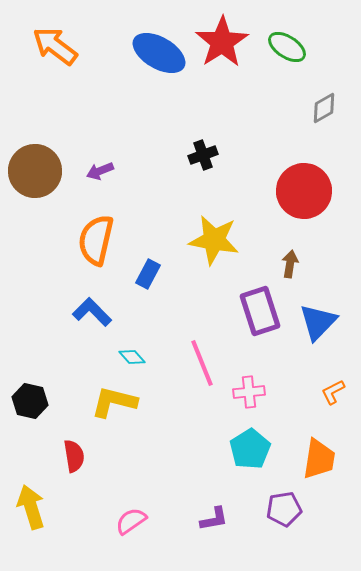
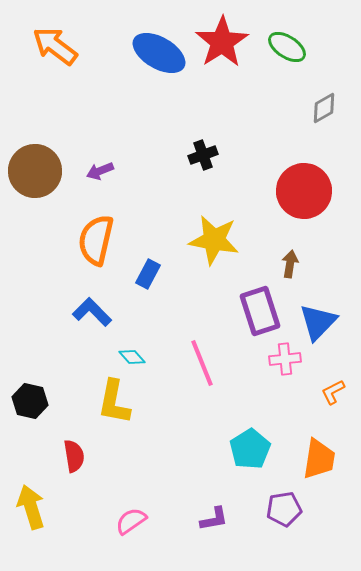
pink cross: moved 36 px right, 33 px up
yellow L-shape: rotated 93 degrees counterclockwise
